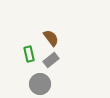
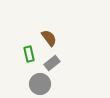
brown semicircle: moved 2 px left
gray rectangle: moved 1 px right, 3 px down
